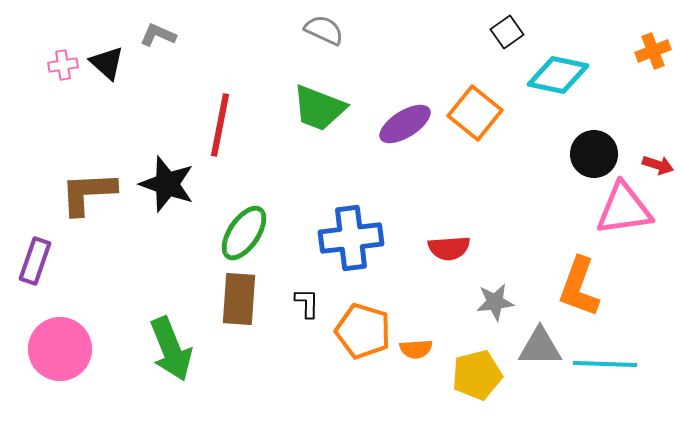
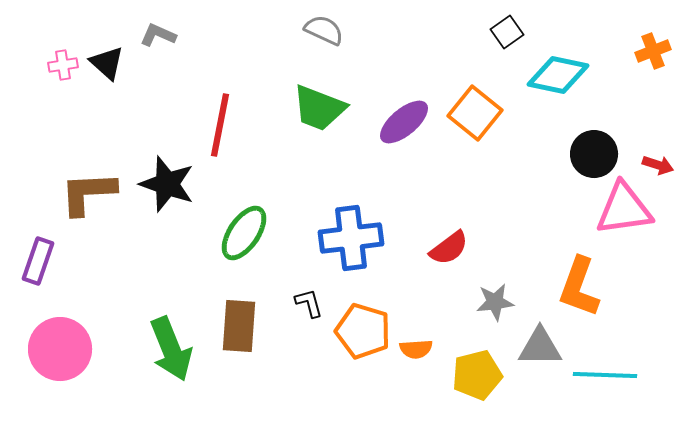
purple ellipse: moved 1 px left, 2 px up; rotated 8 degrees counterclockwise
red semicircle: rotated 33 degrees counterclockwise
purple rectangle: moved 3 px right
brown rectangle: moved 27 px down
black L-shape: moved 2 px right; rotated 16 degrees counterclockwise
cyan line: moved 11 px down
